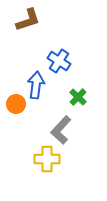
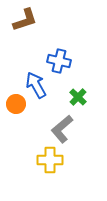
brown L-shape: moved 3 px left
blue cross: rotated 20 degrees counterclockwise
blue arrow: rotated 36 degrees counterclockwise
gray L-shape: moved 1 px right, 1 px up; rotated 8 degrees clockwise
yellow cross: moved 3 px right, 1 px down
